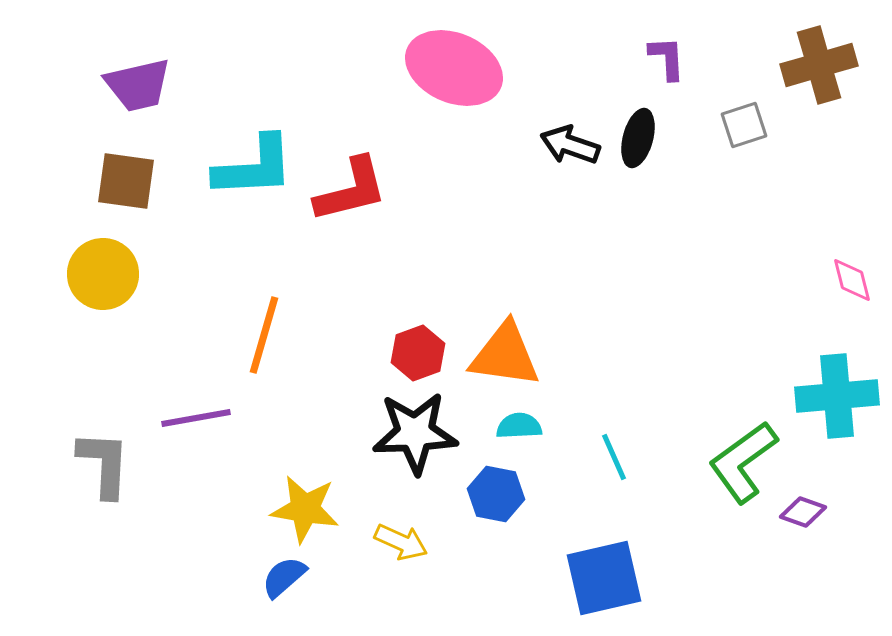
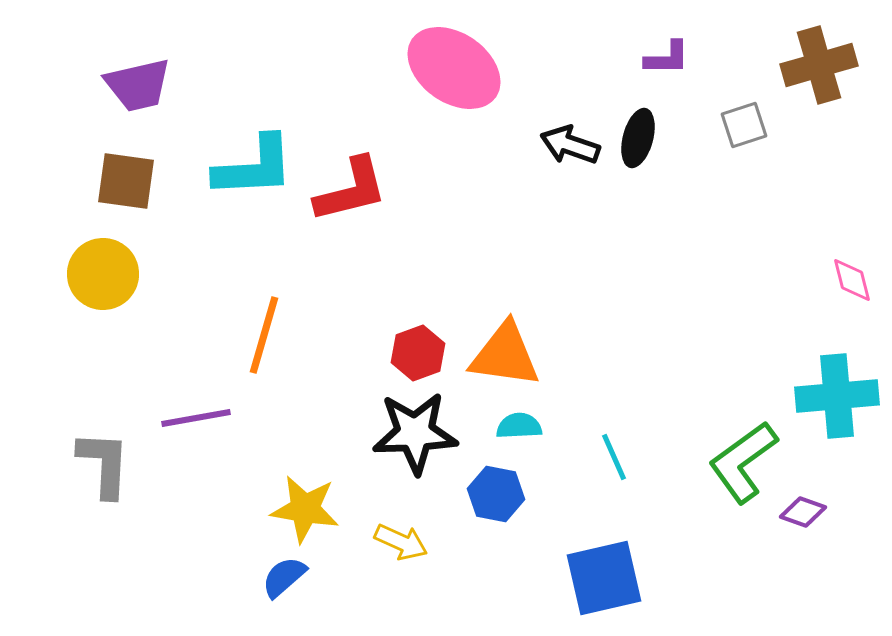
purple L-shape: rotated 93 degrees clockwise
pink ellipse: rotated 12 degrees clockwise
